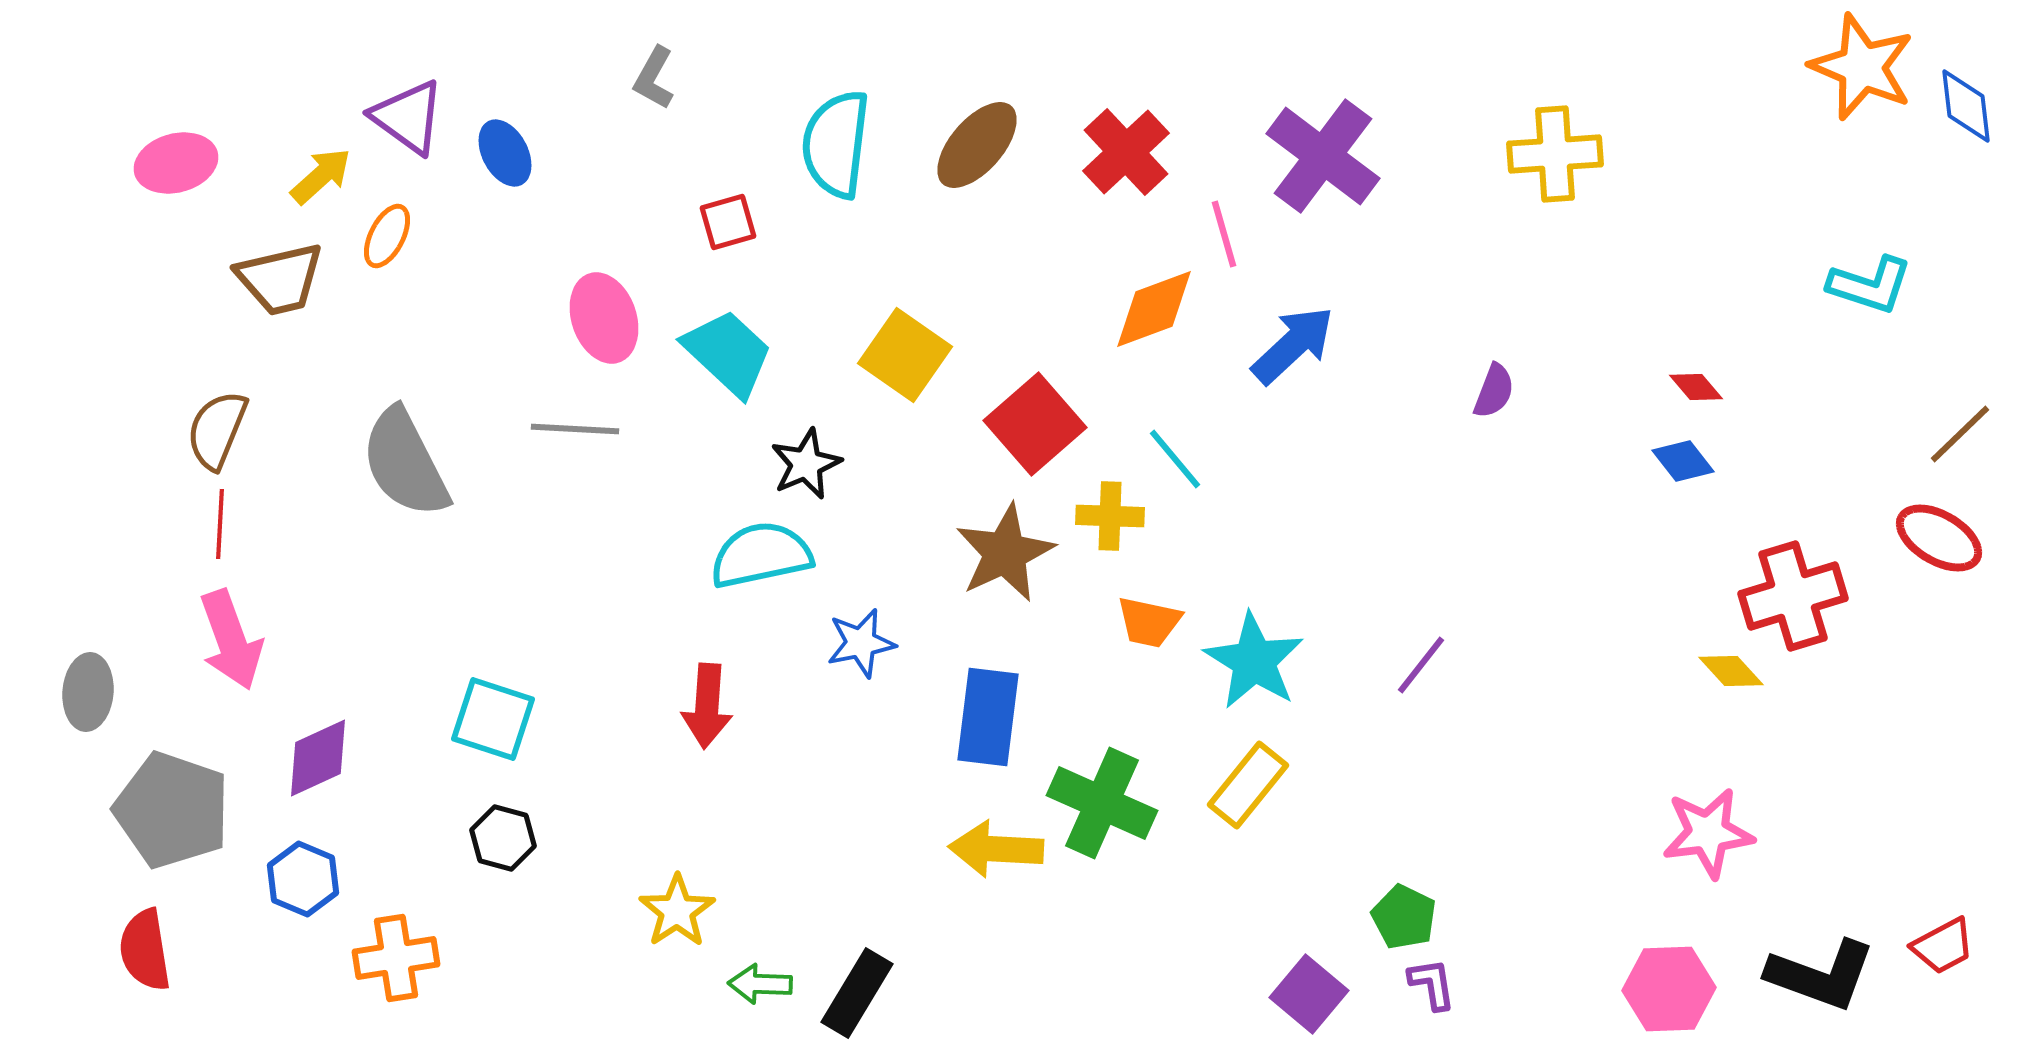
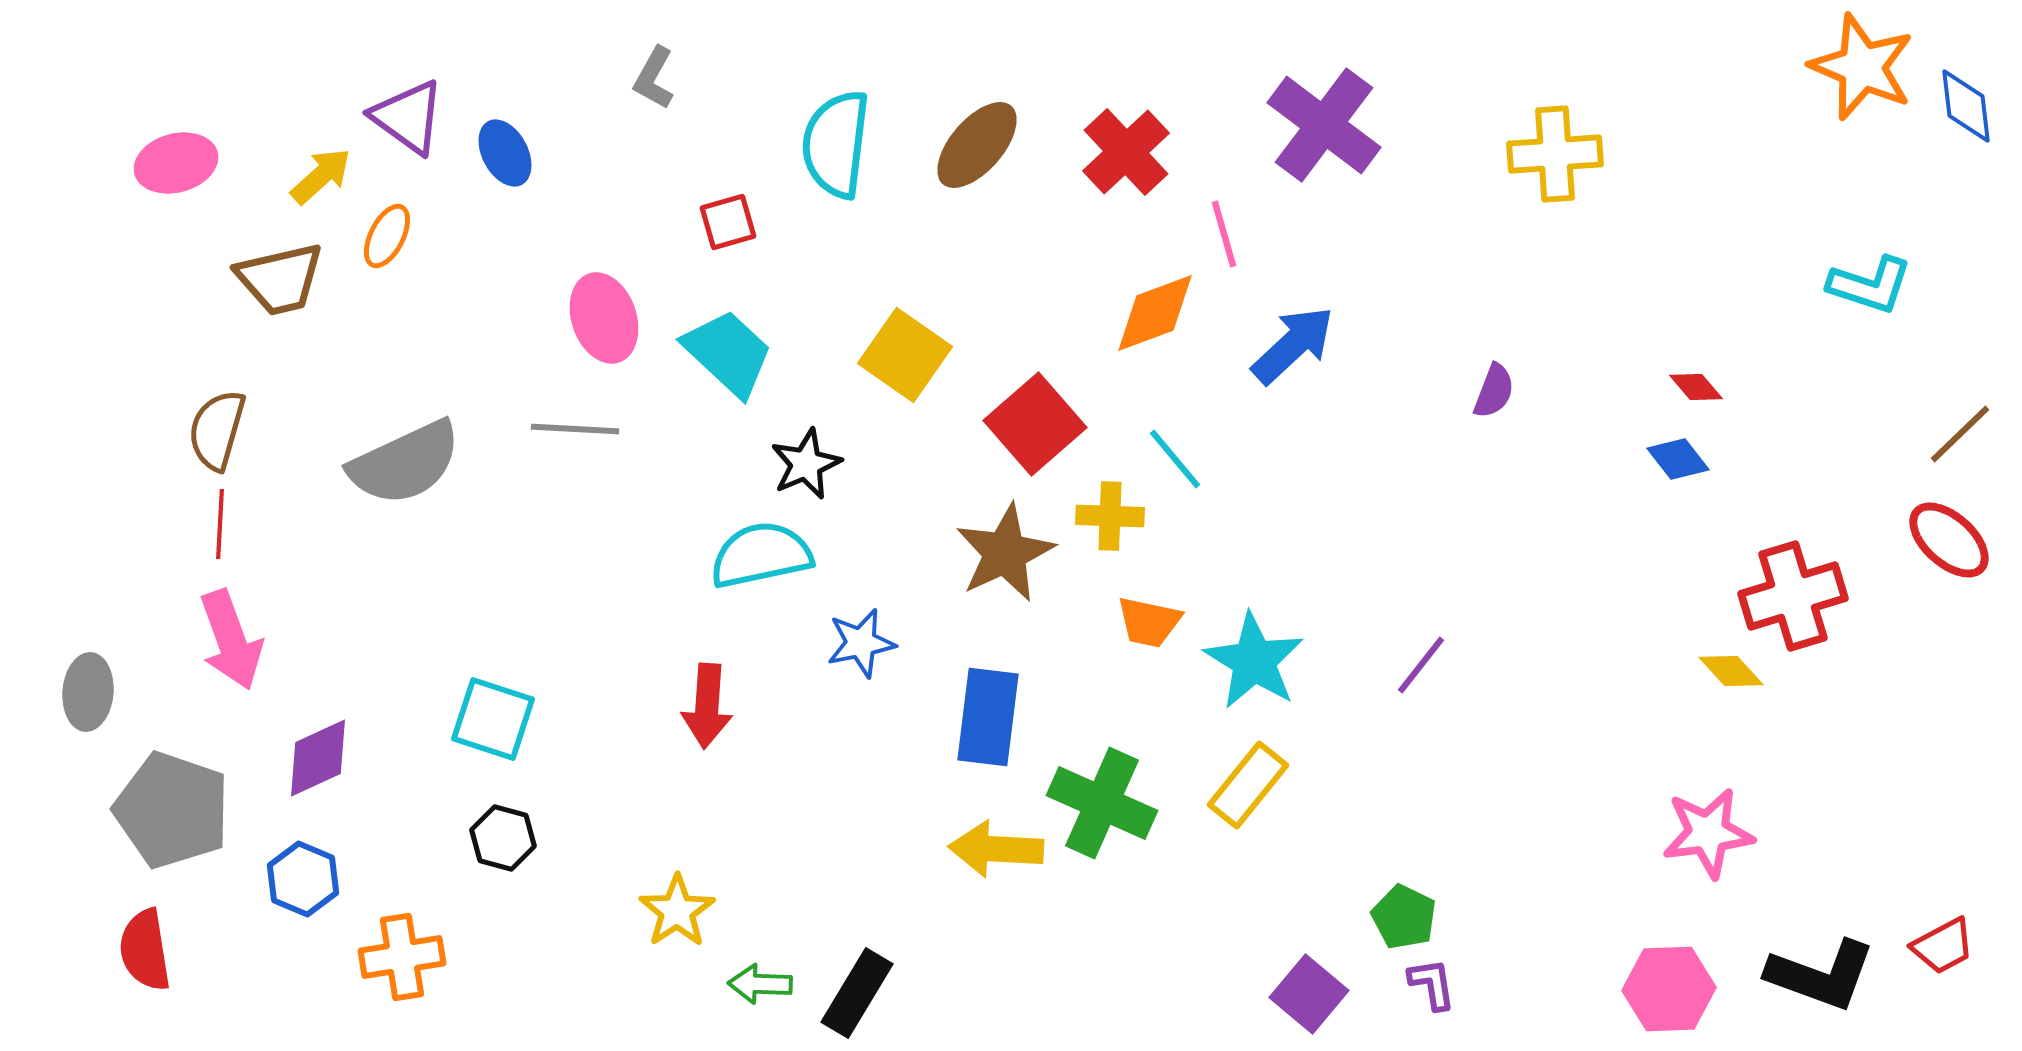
purple cross at (1323, 156): moved 1 px right, 31 px up
orange diamond at (1154, 309): moved 1 px right, 4 px down
brown semicircle at (217, 430): rotated 6 degrees counterclockwise
blue diamond at (1683, 461): moved 5 px left, 2 px up
gray semicircle at (405, 463): rotated 88 degrees counterclockwise
red ellipse at (1939, 538): moved 10 px right, 2 px down; rotated 12 degrees clockwise
orange cross at (396, 958): moved 6 px right, 1 px up
